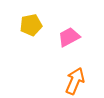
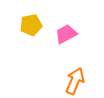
pink trapezoid: moved 3 px left, 3 px up
